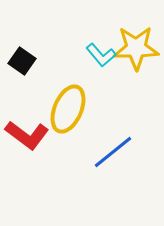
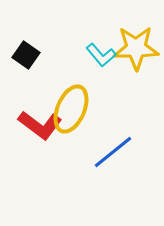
black square: moved 4 px right, 6 px up
yellow ellipse: moved 3 px right
red L-shape: moved 13 px right, 10 px up
